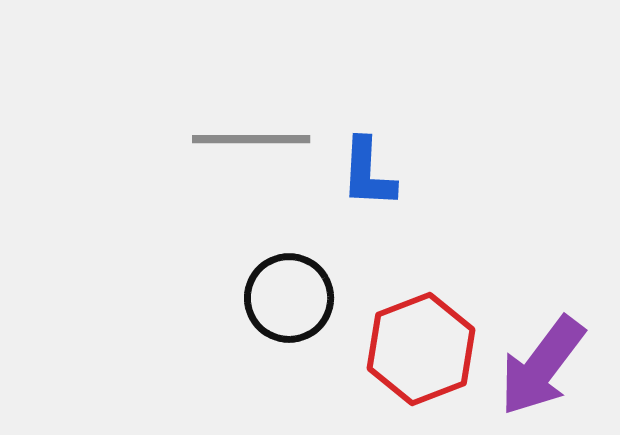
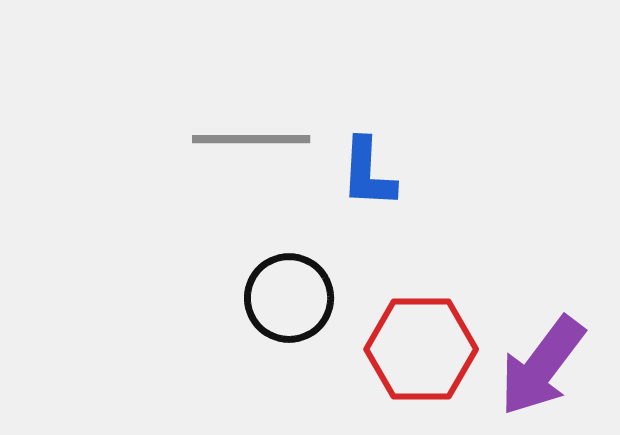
red hexagon: rotated 21 degrees clockwise
